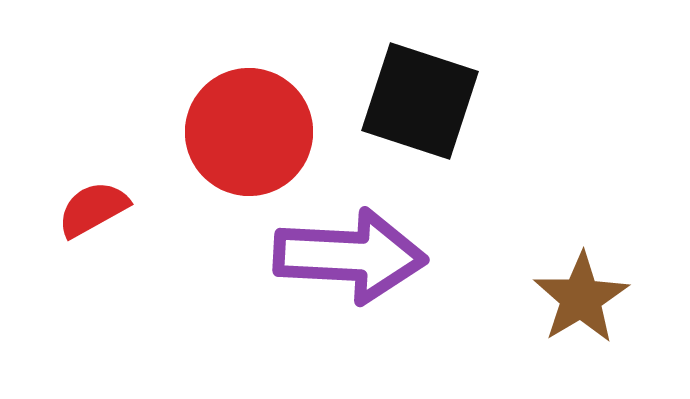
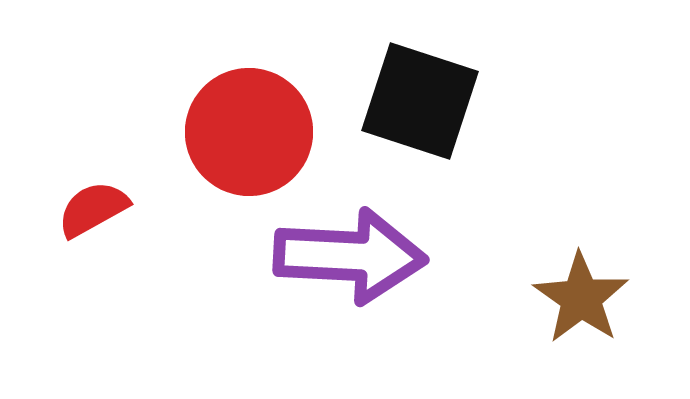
brown star: rotated 6 degrees counterclockwise
